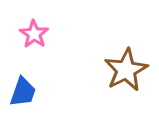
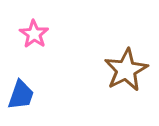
blue trapezoid: moved 2 px left, 3 px down
